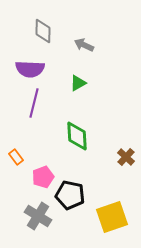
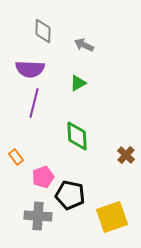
brown cross: moved 2 px up
gray cross: rotated 28 degrees counterclockwise
